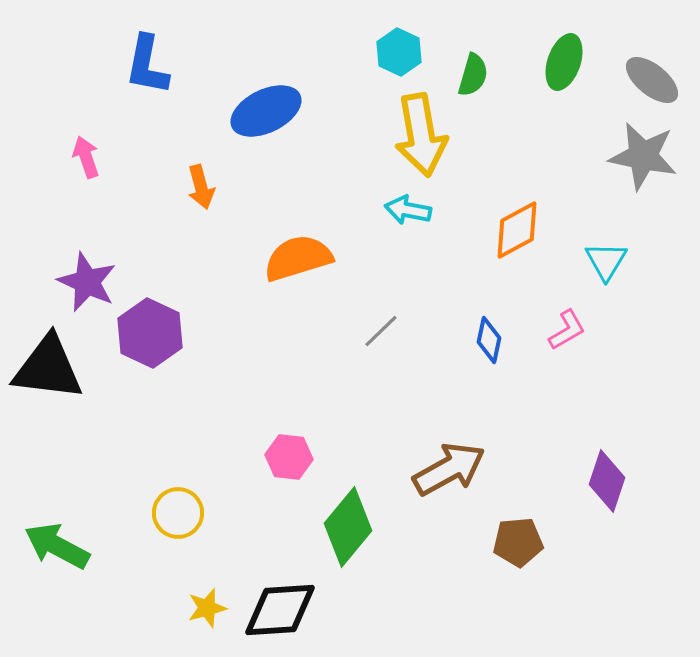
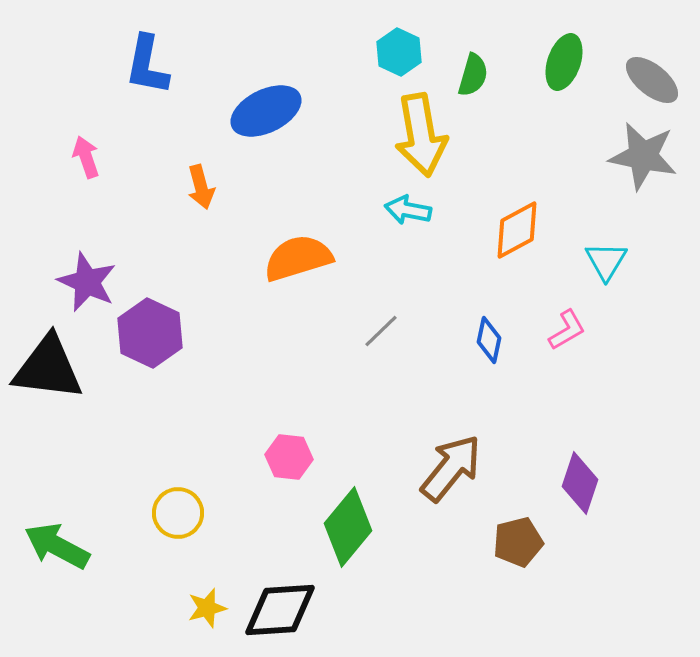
brown arrow: moved 2 px right, 1 px up; rotated 22 degrees counterclockwise
purple diamond: moved 27 px left, 2 px down
brown pentagon: rotated 9 degrees counterclockwise
